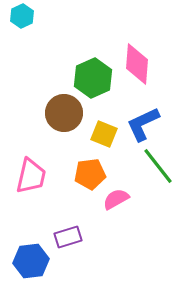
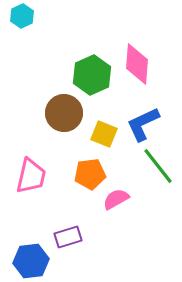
green hexagon: moved 1 px left, 3 px up
